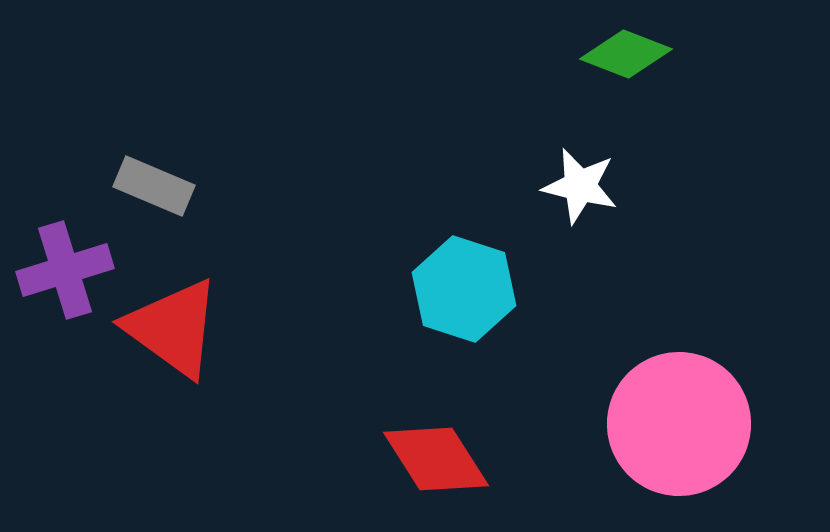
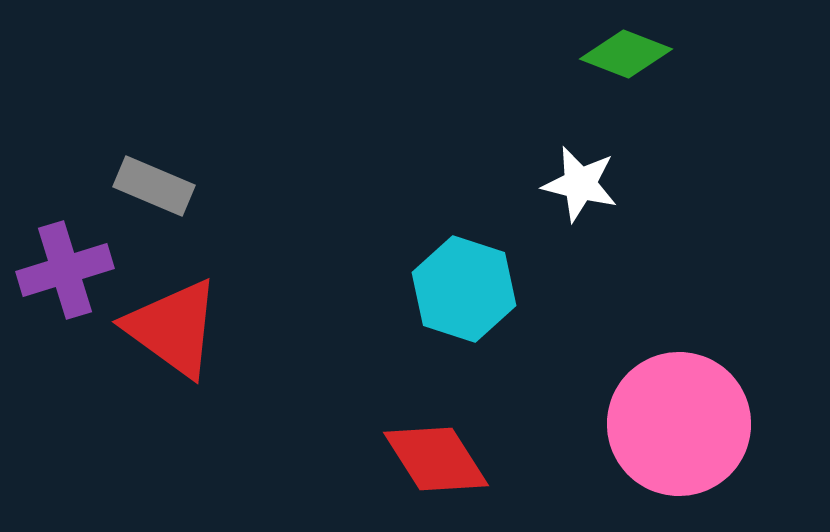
white star: moved 2 px up
